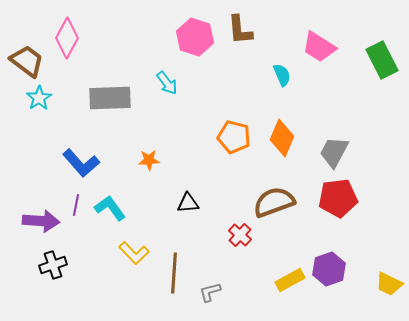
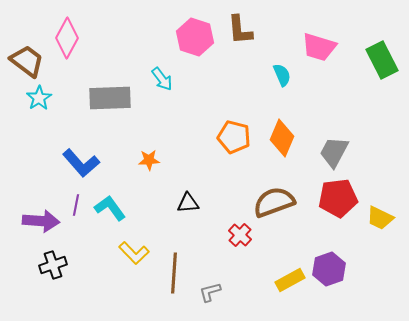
pink trapezoid: rotated 15 degrees counterclockwise
cyan arrow: moved 5 px left, 4 px up
yellow trapezoid: moved 9 px left, 66 px up
